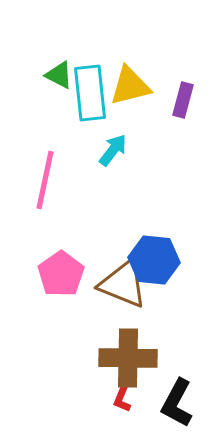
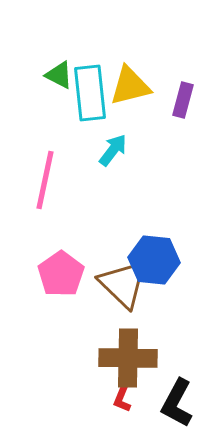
brown triangle: rotated 22 degrees clockwise
